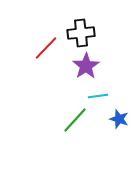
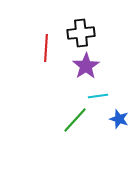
red line: rotated 40 degrees counterclockwise
